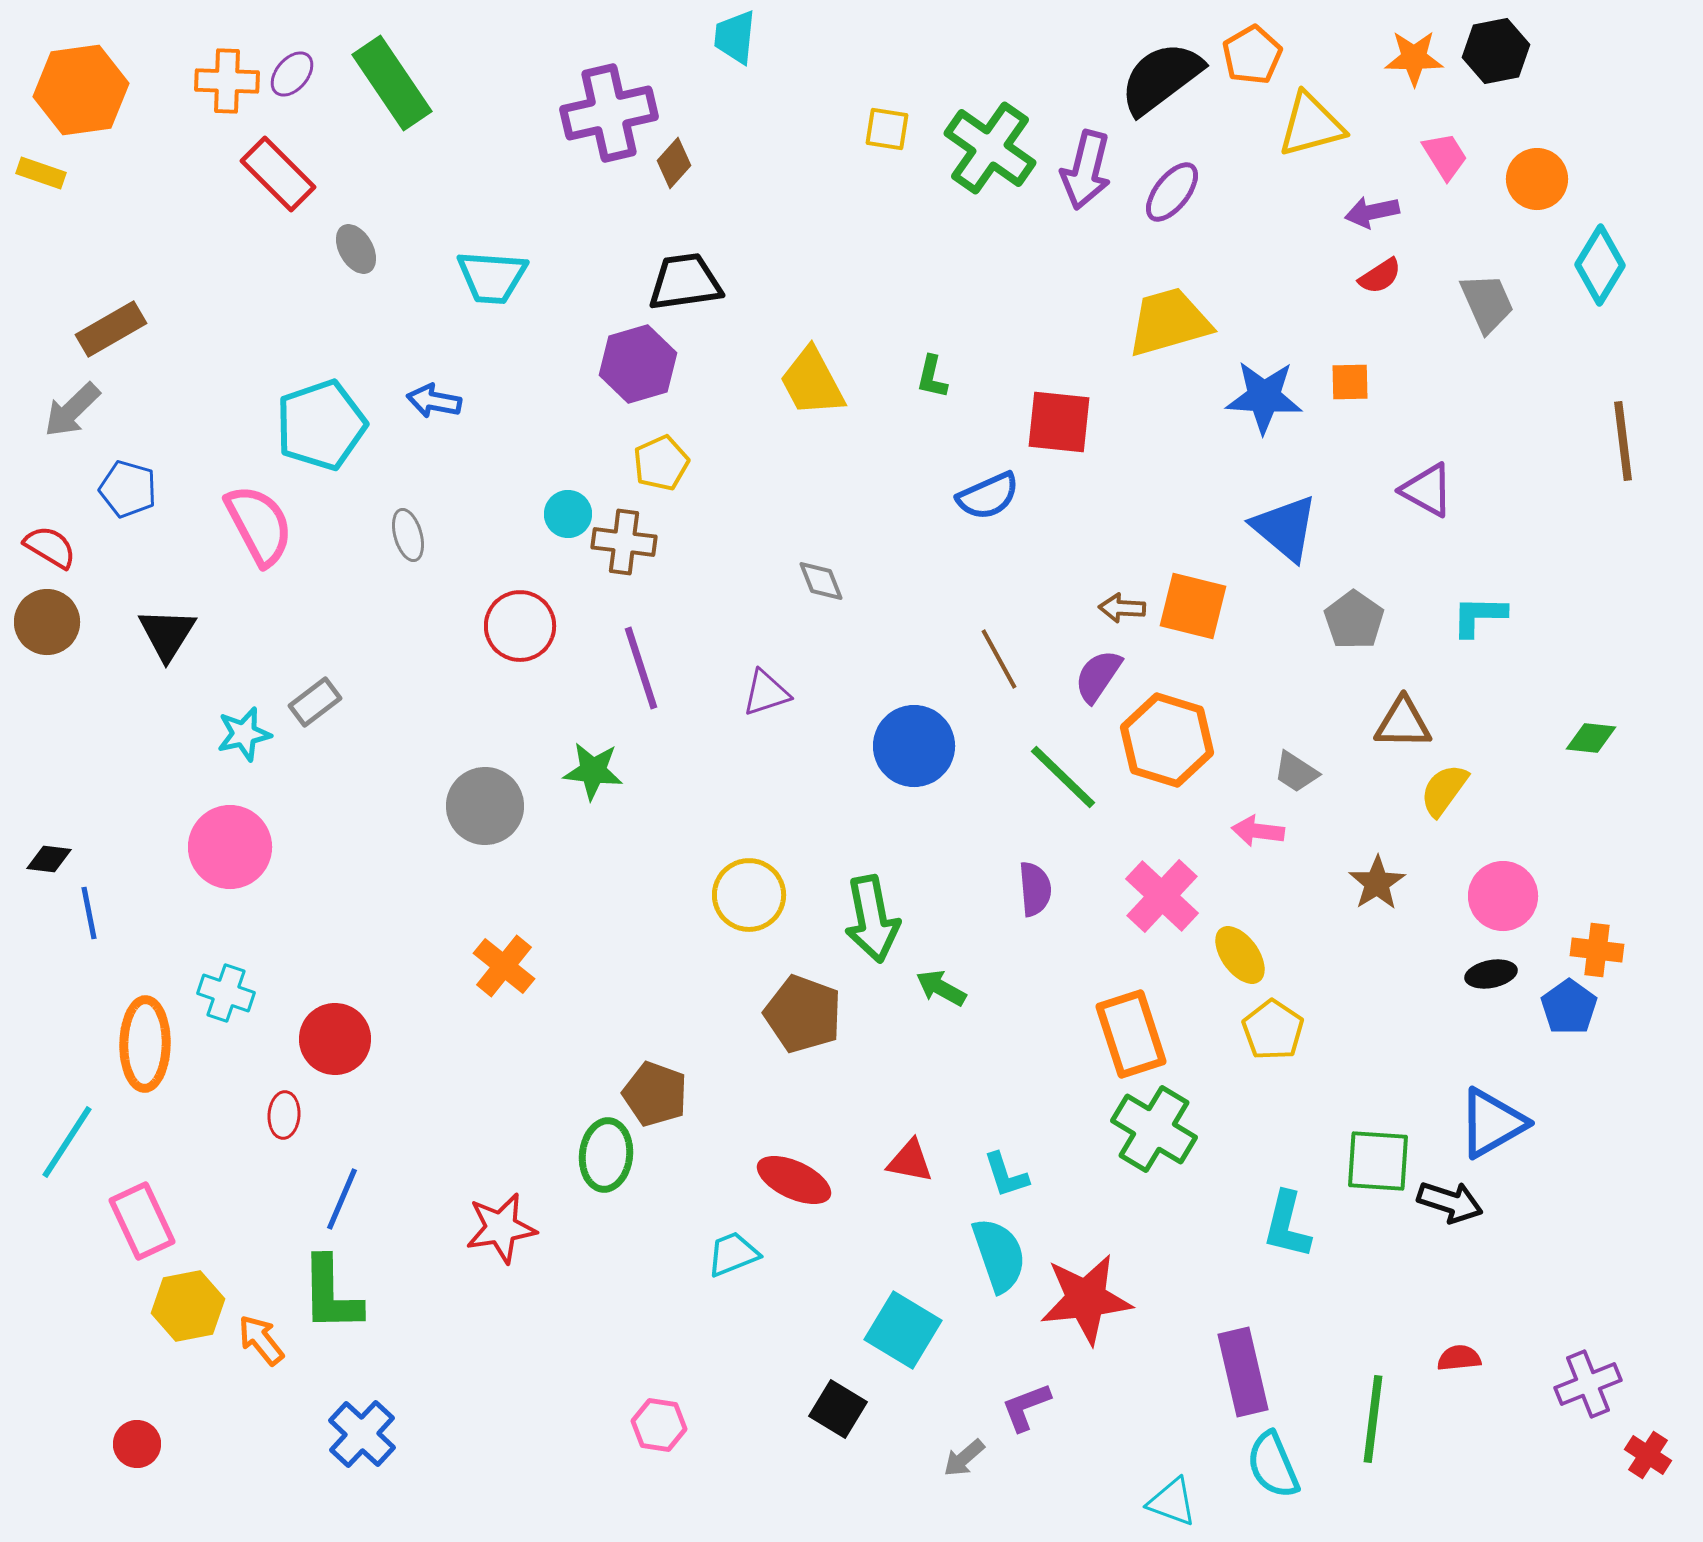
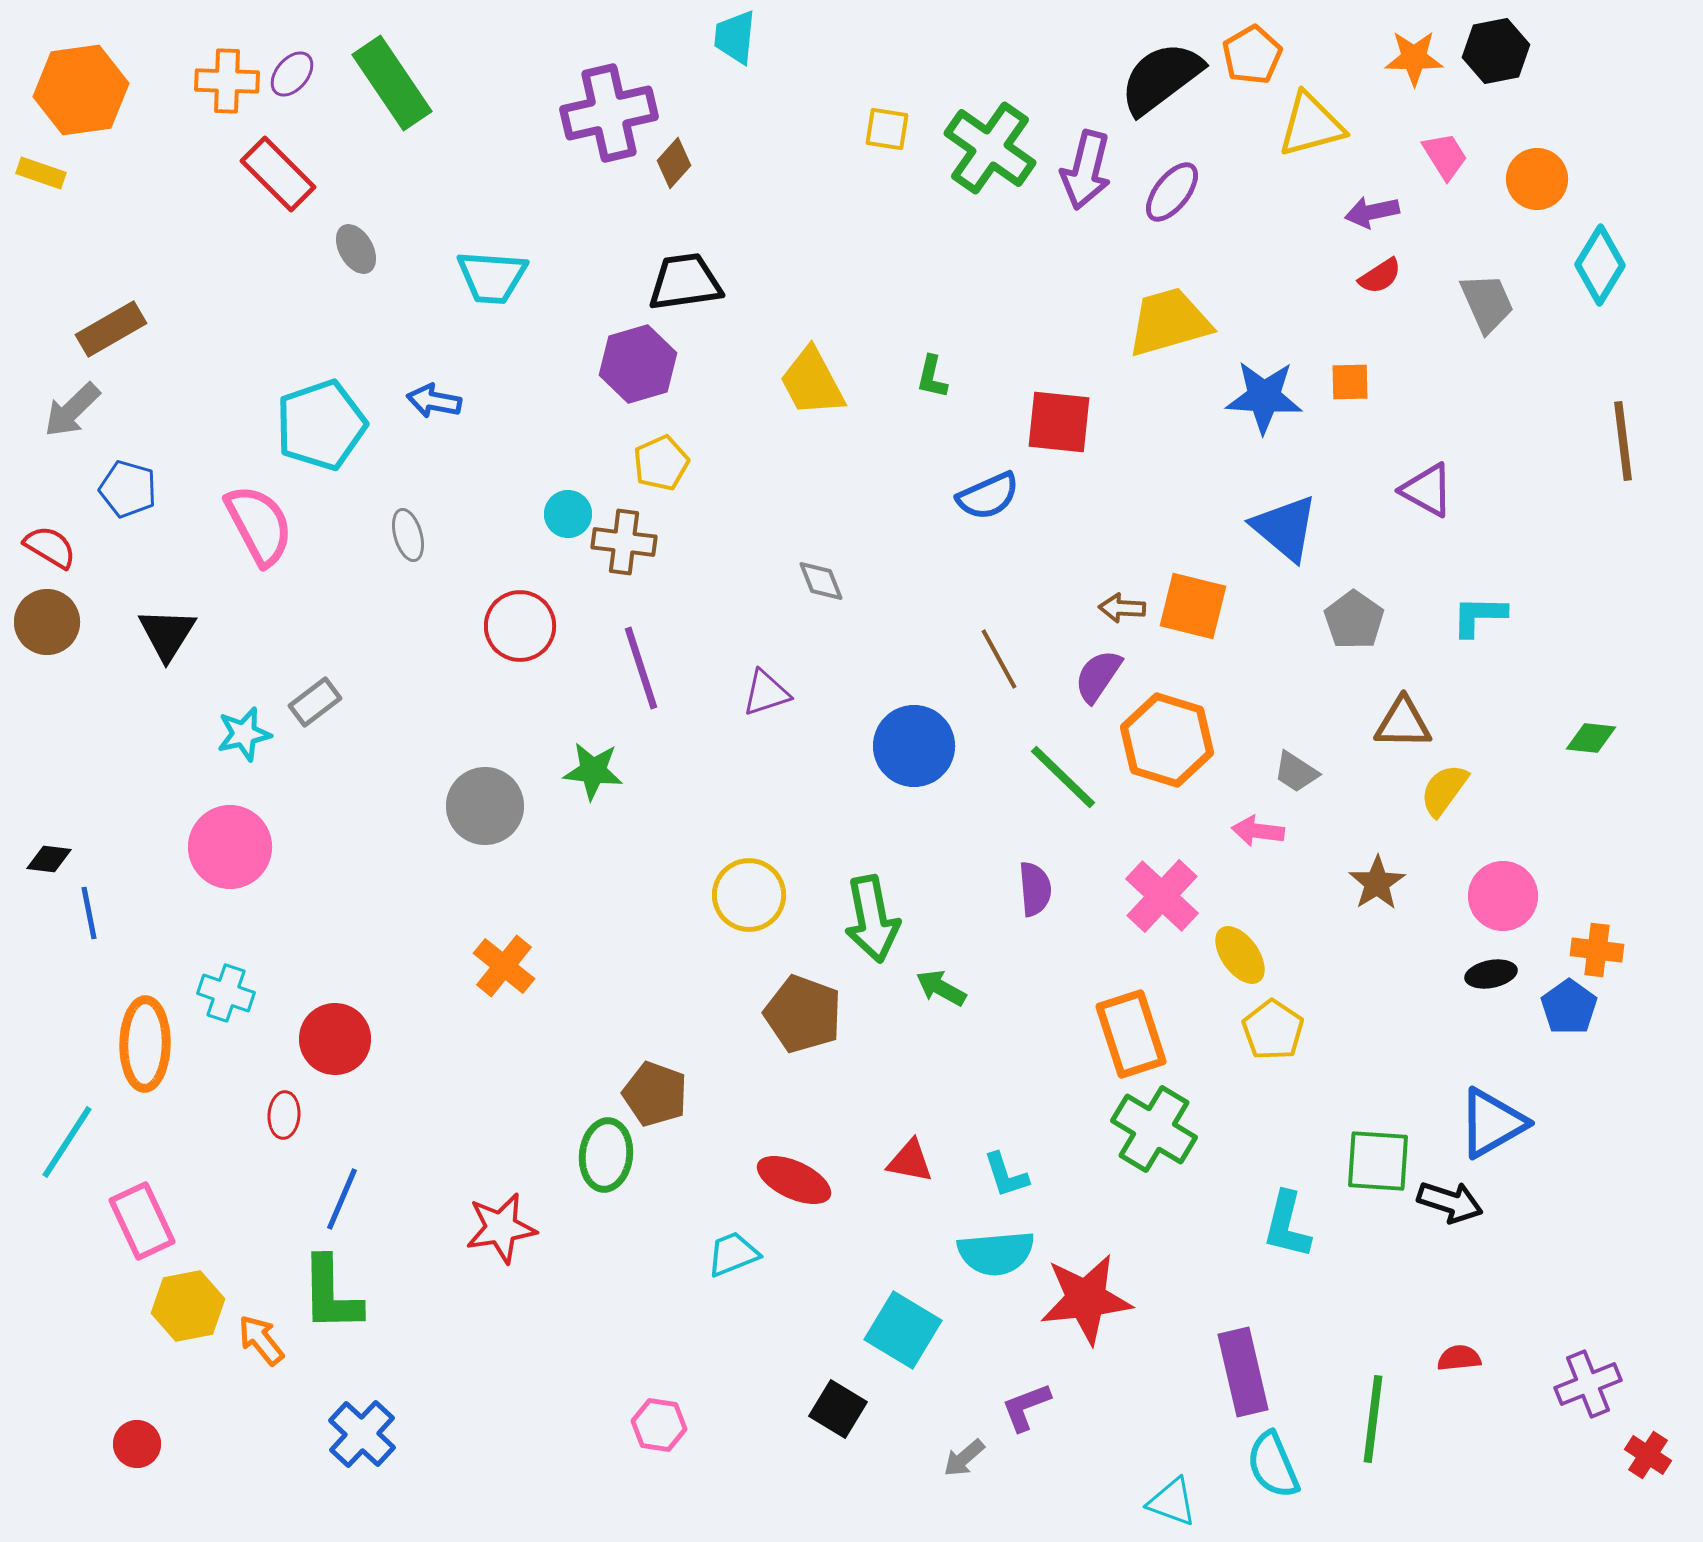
cyan semicircle at (999, 1255): moved 3 px left, 2 px up; rotated 104 degrees clockwise
